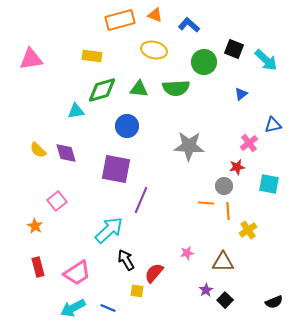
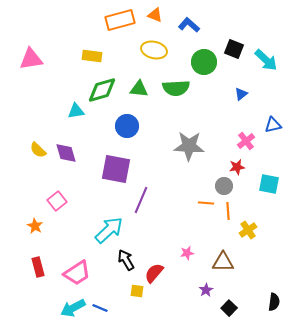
pink cross at (249, 143): moved 3 px left, 2 px up
black square at (225, 300): moved 4 px right, 8 px down
black semicircle at (274, 302): rotated 60 degrees counterclockwise
blue line at (108, 308): moved 8 px left
